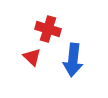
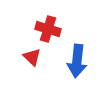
blue arrow: moved 4 px right, 1 px down
